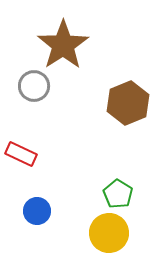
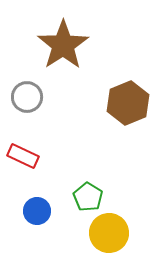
gray circle: moved 7 px left, 11 px down
red rectangle: moved 2 px right, 2 px down
green pentagon: moved 30 px left, 3 px down
